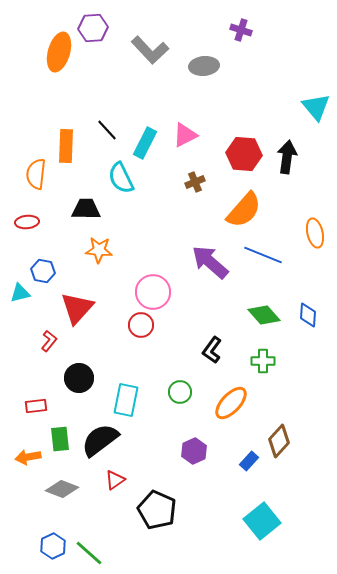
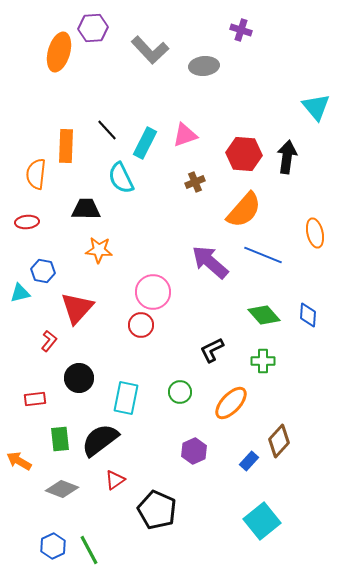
pink triangle at (185, 135): rotated 8 degrees clockwise
black L-shape at (212, 350): rotated 28 degrees clockwise
cyan rectangle at (126, 400): moved 2 px up
red rectangle at (36, 406): moved 1 px left, 7 px up
orange arrow at (28, 457): moved 9 px left, 4 px down; rotated 40 degrees clockwise
green line at (89, 553): moved 3 px up; rotated 20 degrees clockwise
